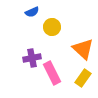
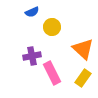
purple cross: moved 2 px up
